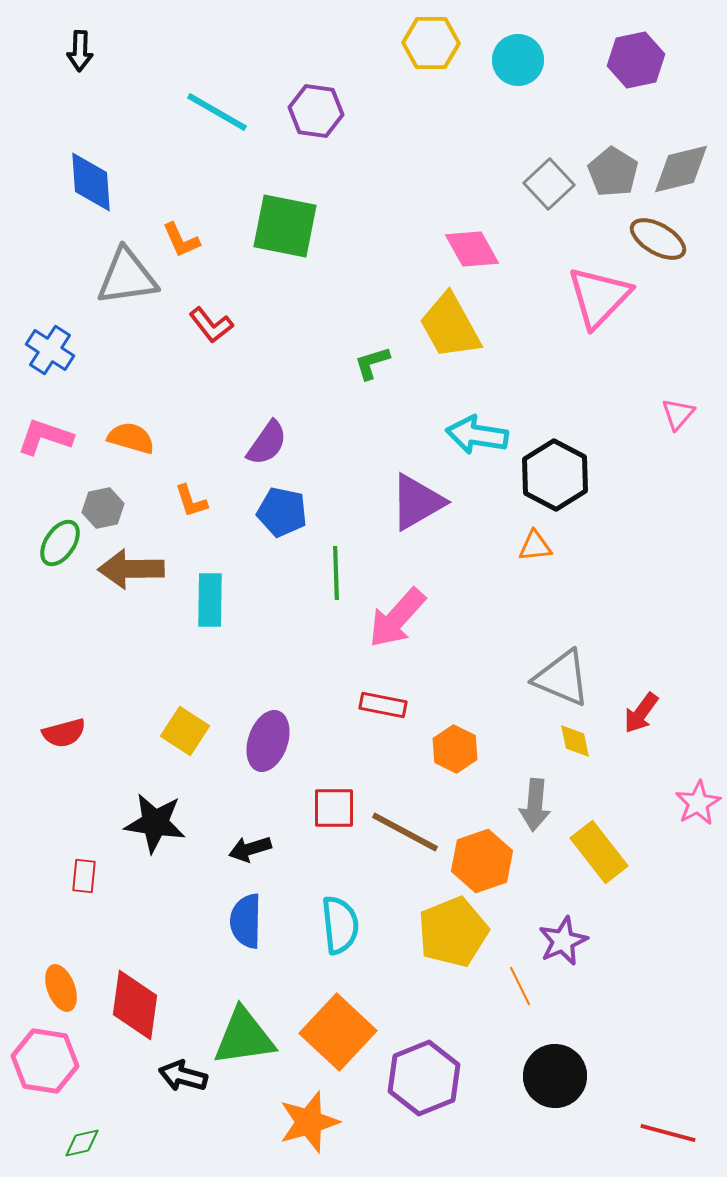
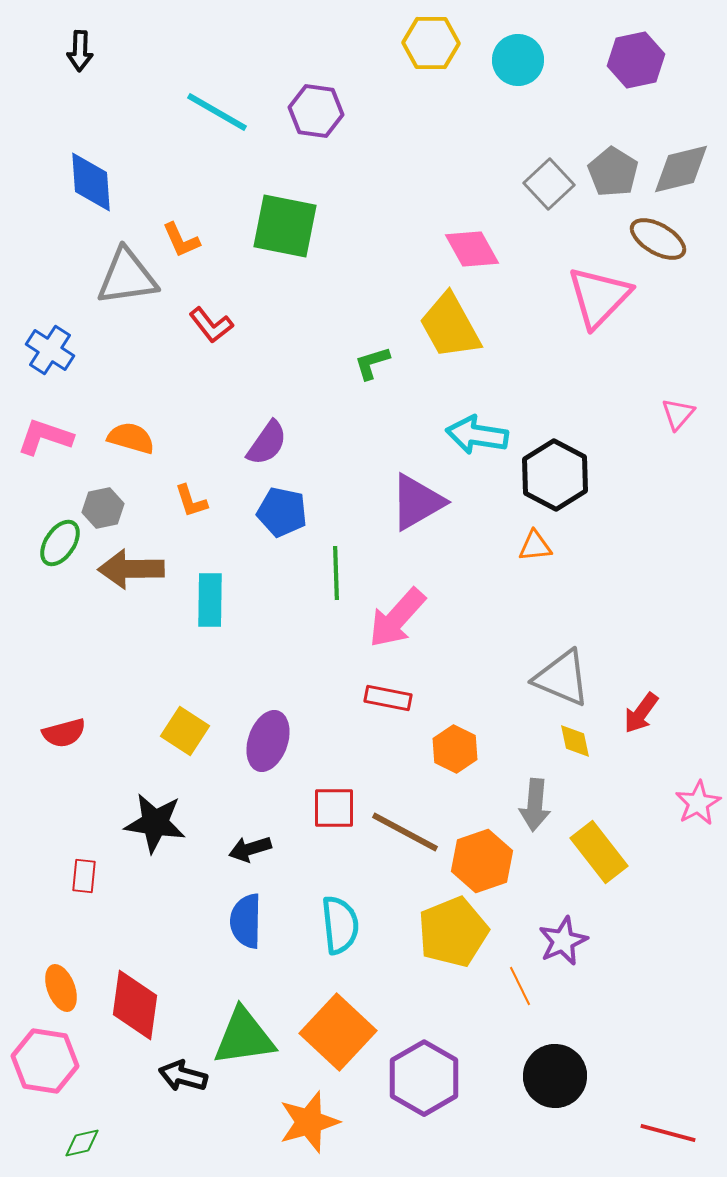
red rectangle at (383, 705): moved 5 px right, 7 px up
purple hexagon at (424, 1078): rotated 8 degrees counterclockwise
